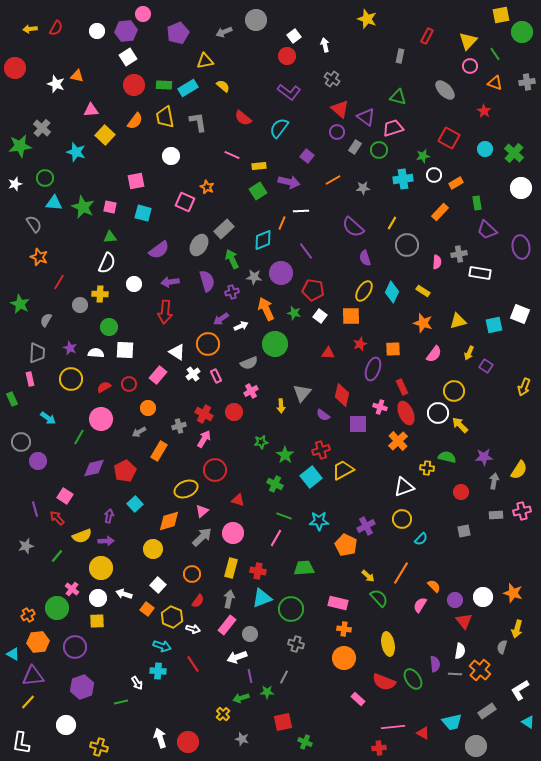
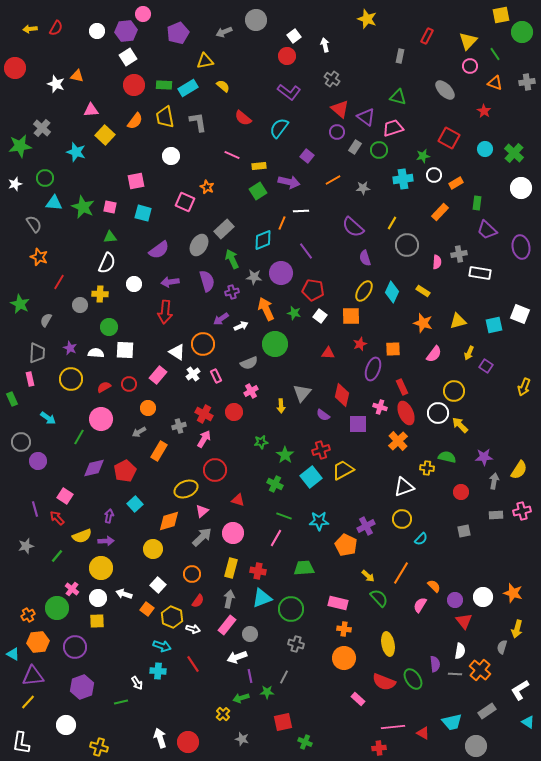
green rectangle at (477, 203): rotated 16 degrees clockwise
orange circle at (208, 344): moved 5 px left
